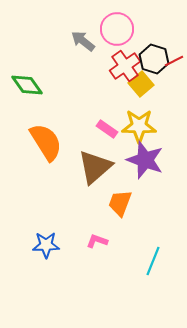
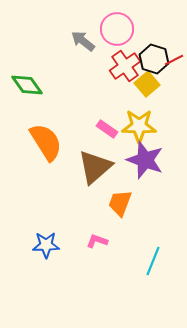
red line: moved 1 px up
yellow square: moved 6 px right
